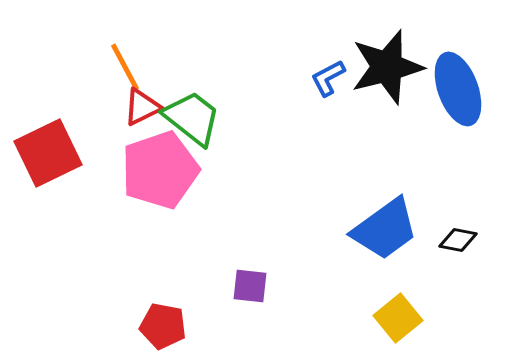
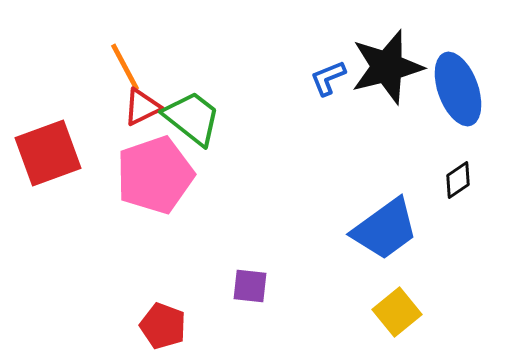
blue L-shape: rotated 6 degrees clockwise
red square: rotated 6 degrees clockwise
pink pentagon: moved 5 px left, 5 px down
black diamond: moved 60 px up; rotated 45 degrees counterclockwise
yellow square: moved 1 px left, 6 px up
red pentagon: rotated 9 degrees clockwise
